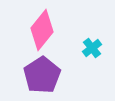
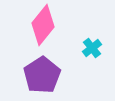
pink diamond: moved 1 px right, 5 px up
